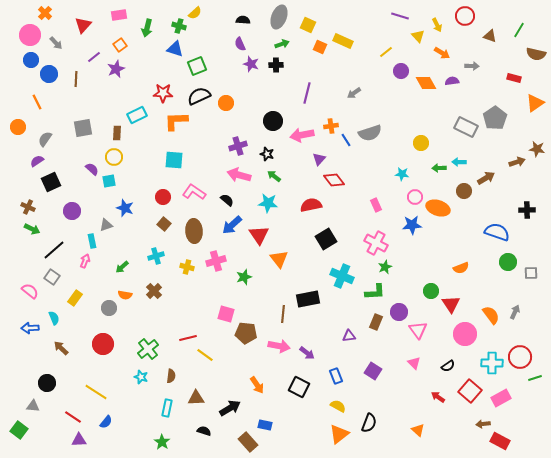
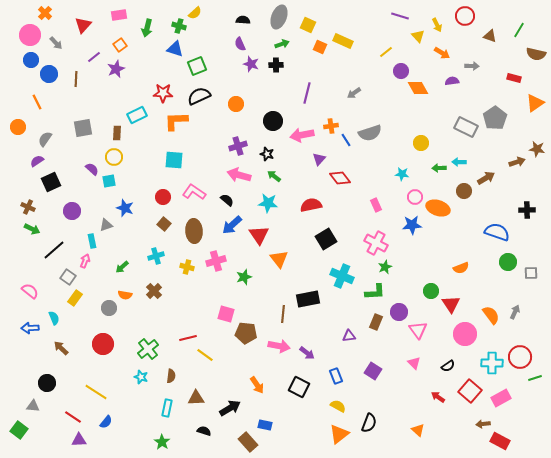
orange diamond at (426, 83): moved 8 px left, 5 px down
orange circle at (226, 103): moved 10 px right, 1 px down
red diamond at (334, 180): moved 6 px right, 2 px up
gray square at (52, 277): moved 16 px right
